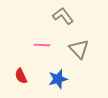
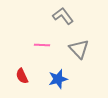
red semicircle: moved 1 px right
